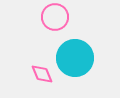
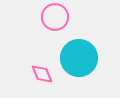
cyan circle: moved 4 px right
